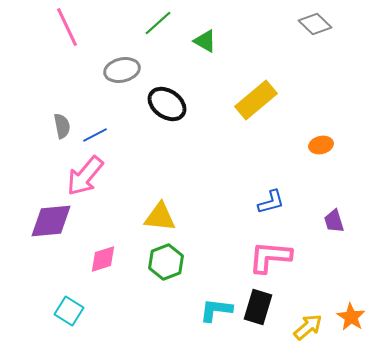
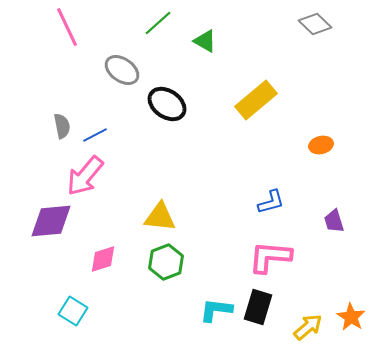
gray ellipse: rotated 48 degrees clockwise
cyan square: moved 4 px right
